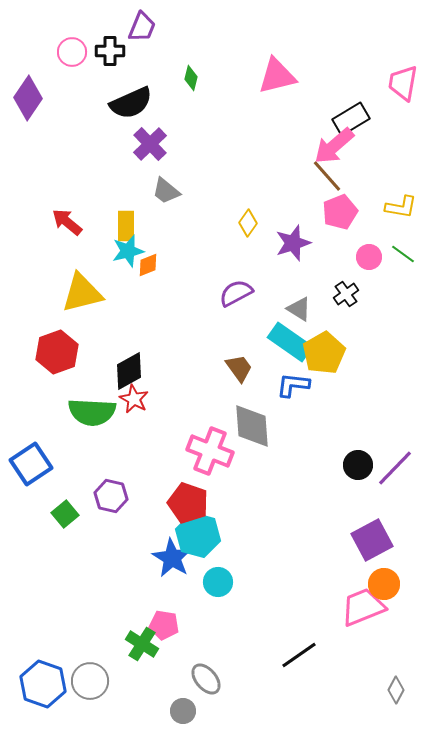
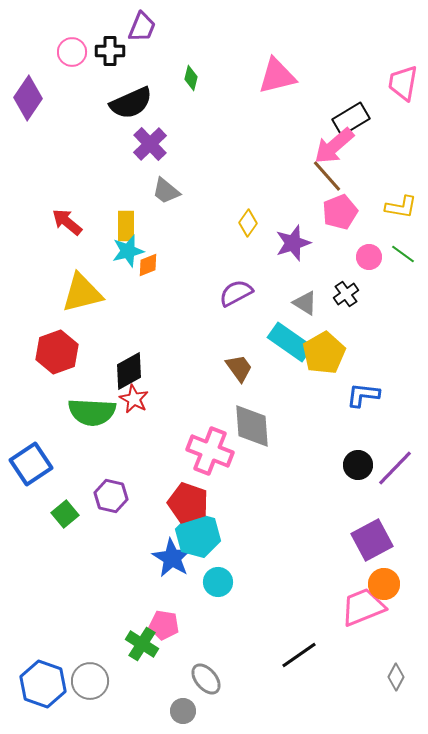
gray triangle at (299, 309): moved 6 px right, 6 px up
blue L-shape at (293, 385): moved 70 px right, 10 px down
gray diamond at (396, 690): moved 13 px up
